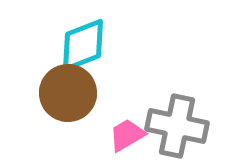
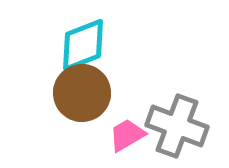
brown circle: moved 14 px right
gray cross: rotated 8 degrees clockwise
